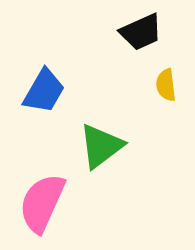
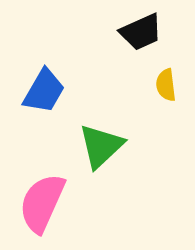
green triangle: rotated 6 degrees counterclockwise
